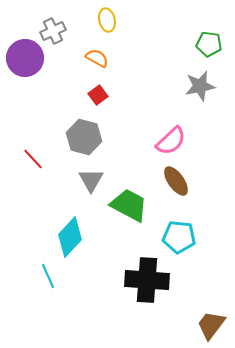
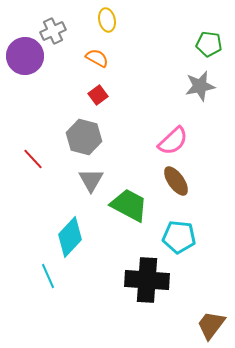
purple circle: moved 2 px up
pink semicircle: moved 2 px right
